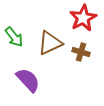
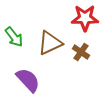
red star: moved 2 px right; rotated 28 degrees clockwise
brown cross: rotated 18 degrees clockwise
